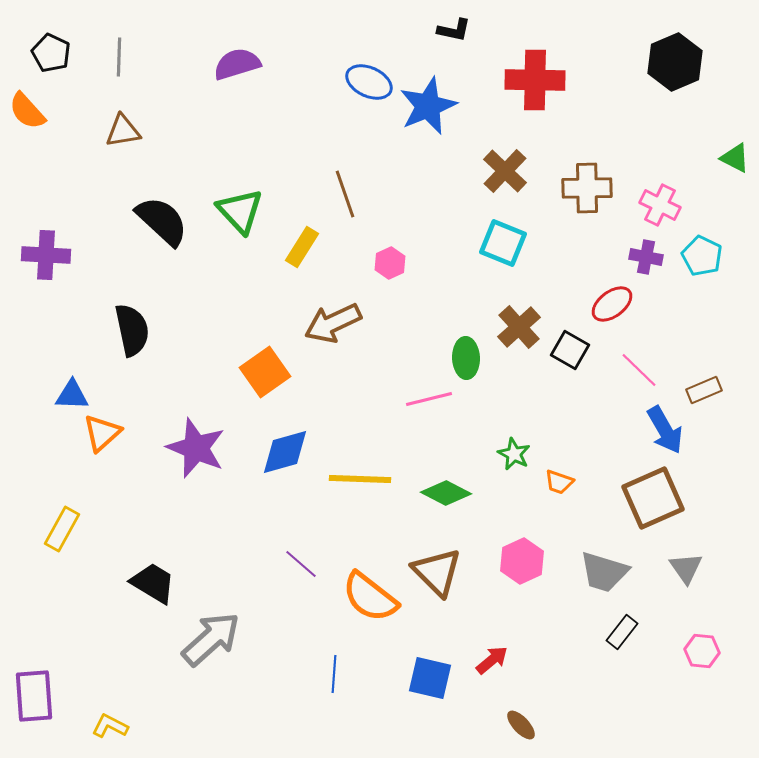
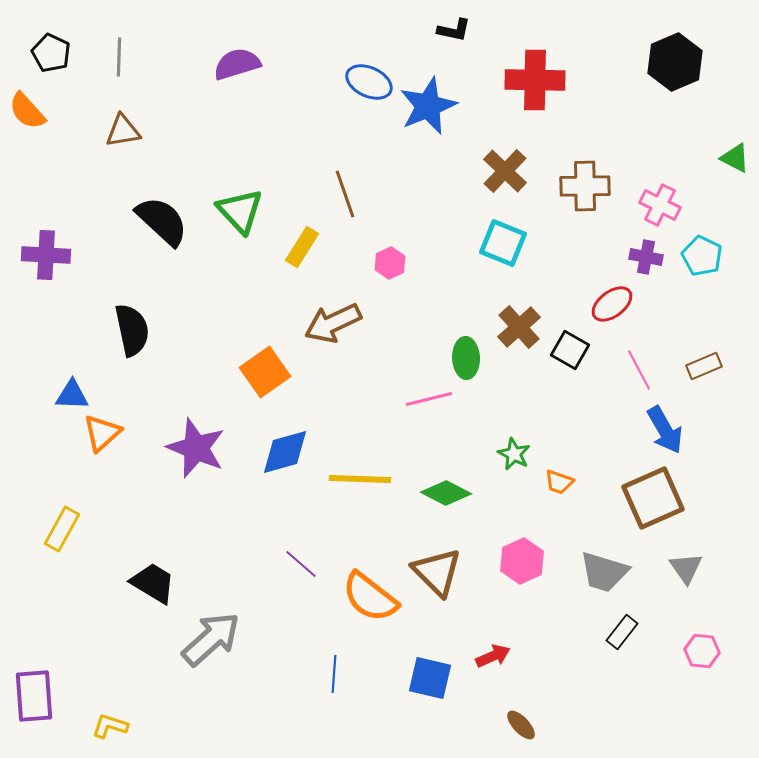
brown cross at (587, 188): moved 2 px left, 2 px up
pink line at (639, 370): rotated 18 degrees clockwise
brown rectangle at (704, 390): moved 24 px up
red arrow at (492, 660): moved 1 px right, 4 px up; rotated 16 degrees clockwise
yellow L-shape at (110, 726): rotated 9 degrees counterclockwise
